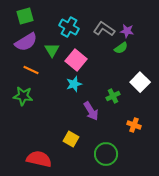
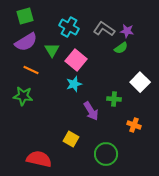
green cross: moved 1 px right, 3 px down; rotated 32 degrees clockwise
